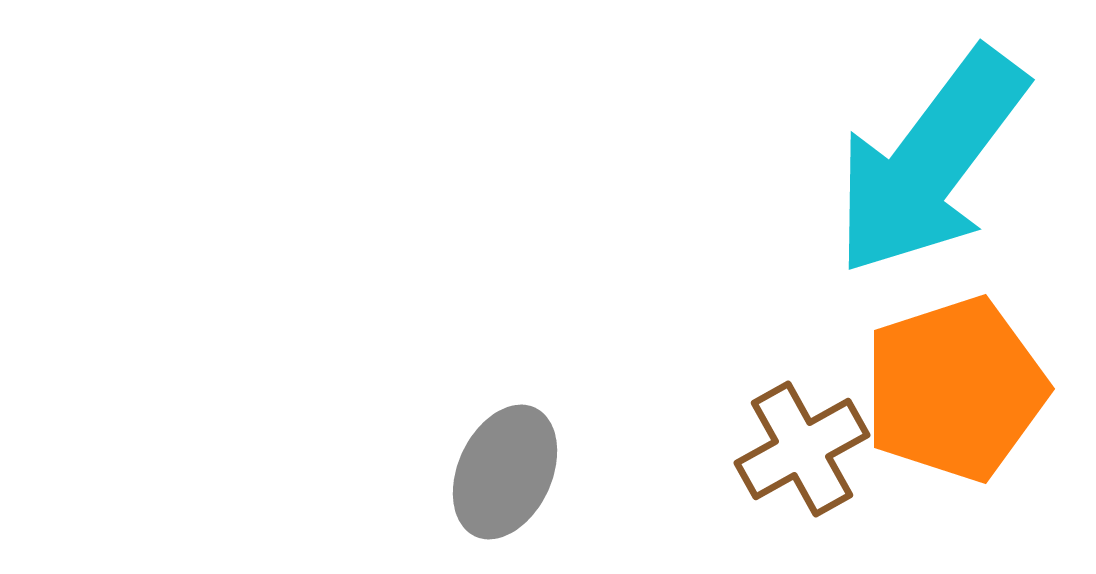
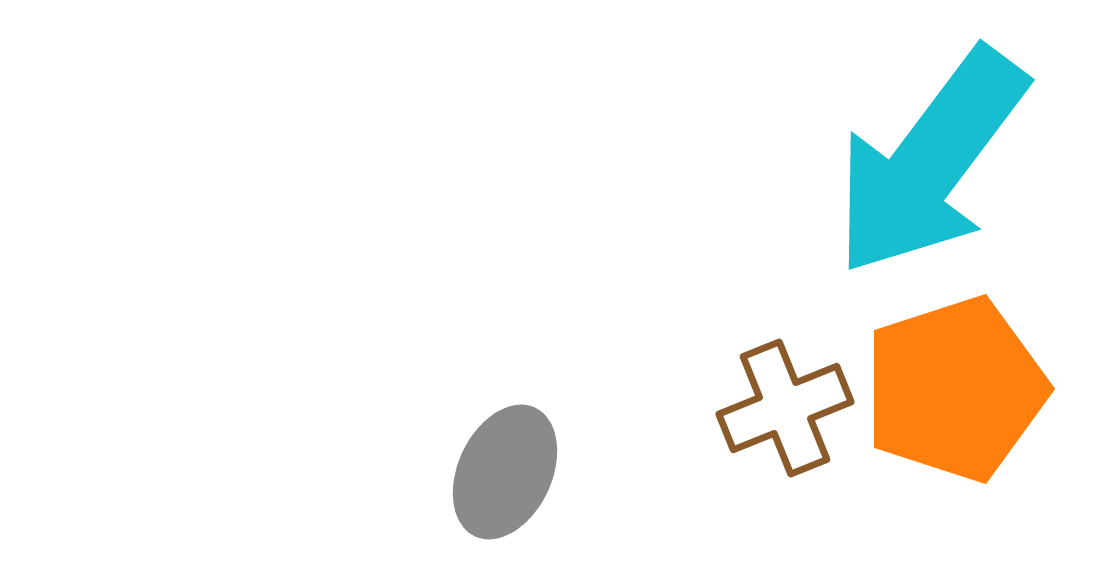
brown cross: moved 17 px left, 41 px up; rotated 7 degrees clockwise
